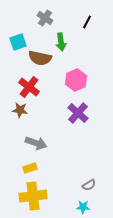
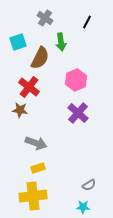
brown semicircle: rotated 75 degrees counterclockwise
yellow rectangle: moved 8 px right
